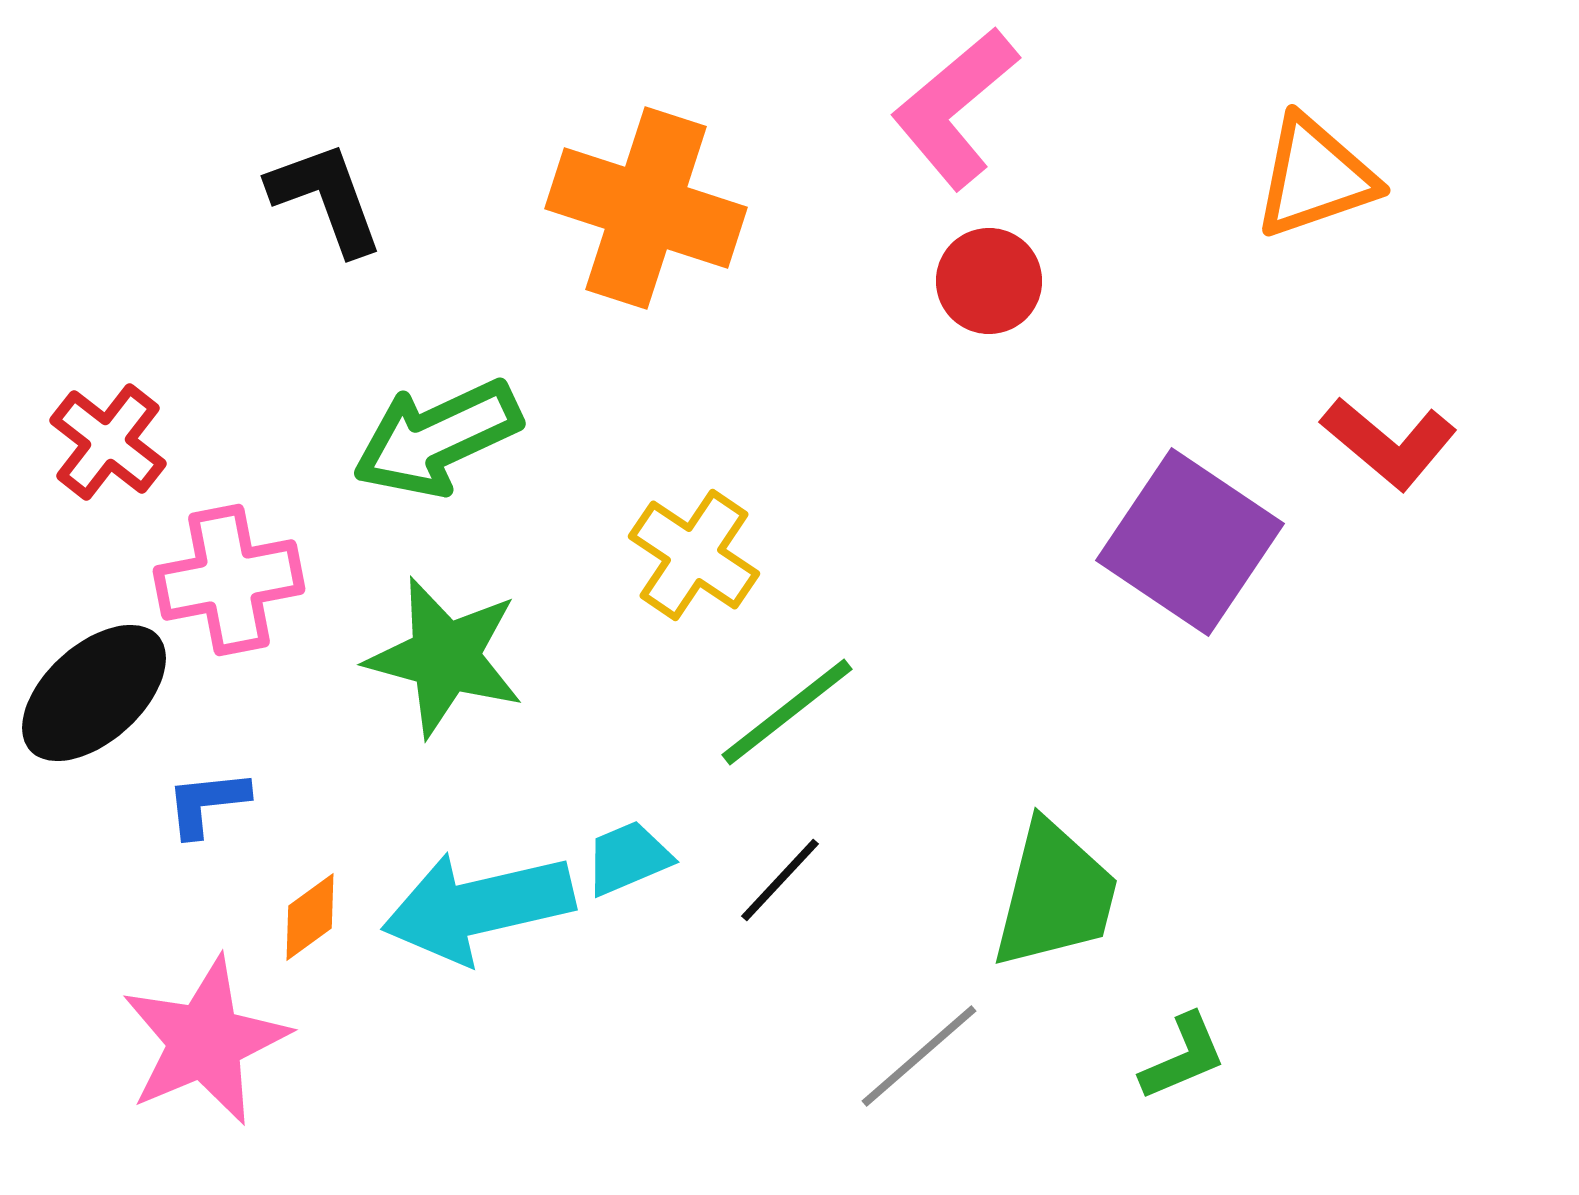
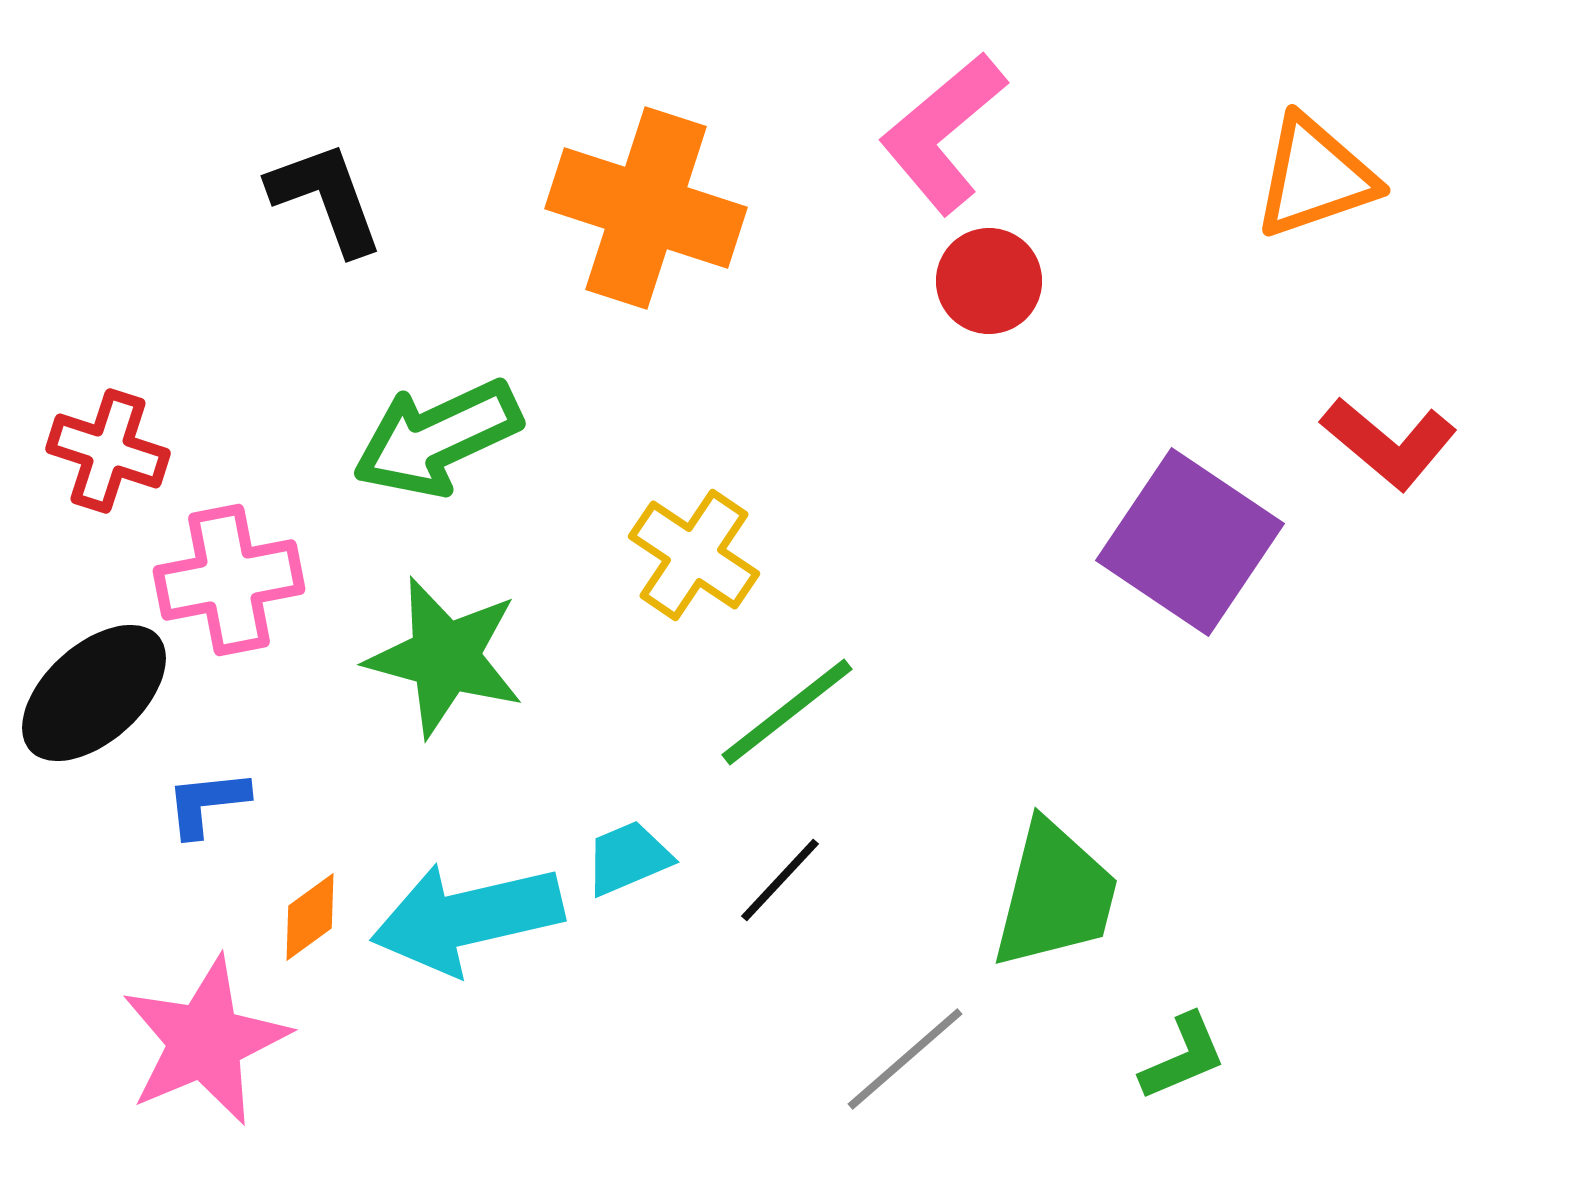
pink L-shape: moved 12 px left, 25 px down
red cross: moved 9 px down; rotated 20 degrees counterclockwise
cyan arrow: moved 11 px left, 11 px down
gray line: moved 14 px left, 3 px down
